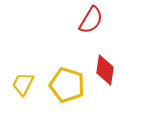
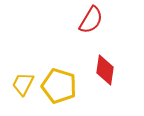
yellow pentagon: moved 8 px left, 1 px down
